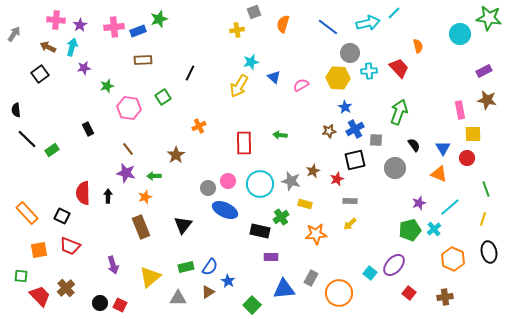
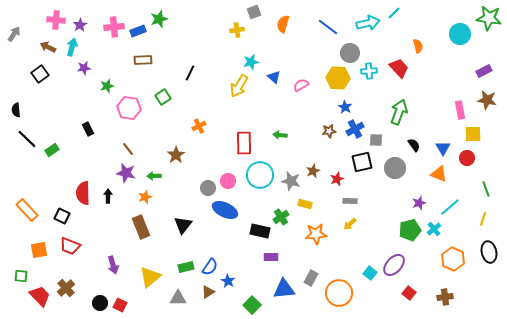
black square at (355, 160): moved 7 px right, 2 px down
cyan circle at (260, 184): moved 9 px up
orange rectangle at (27, 213): moved 3 px up
